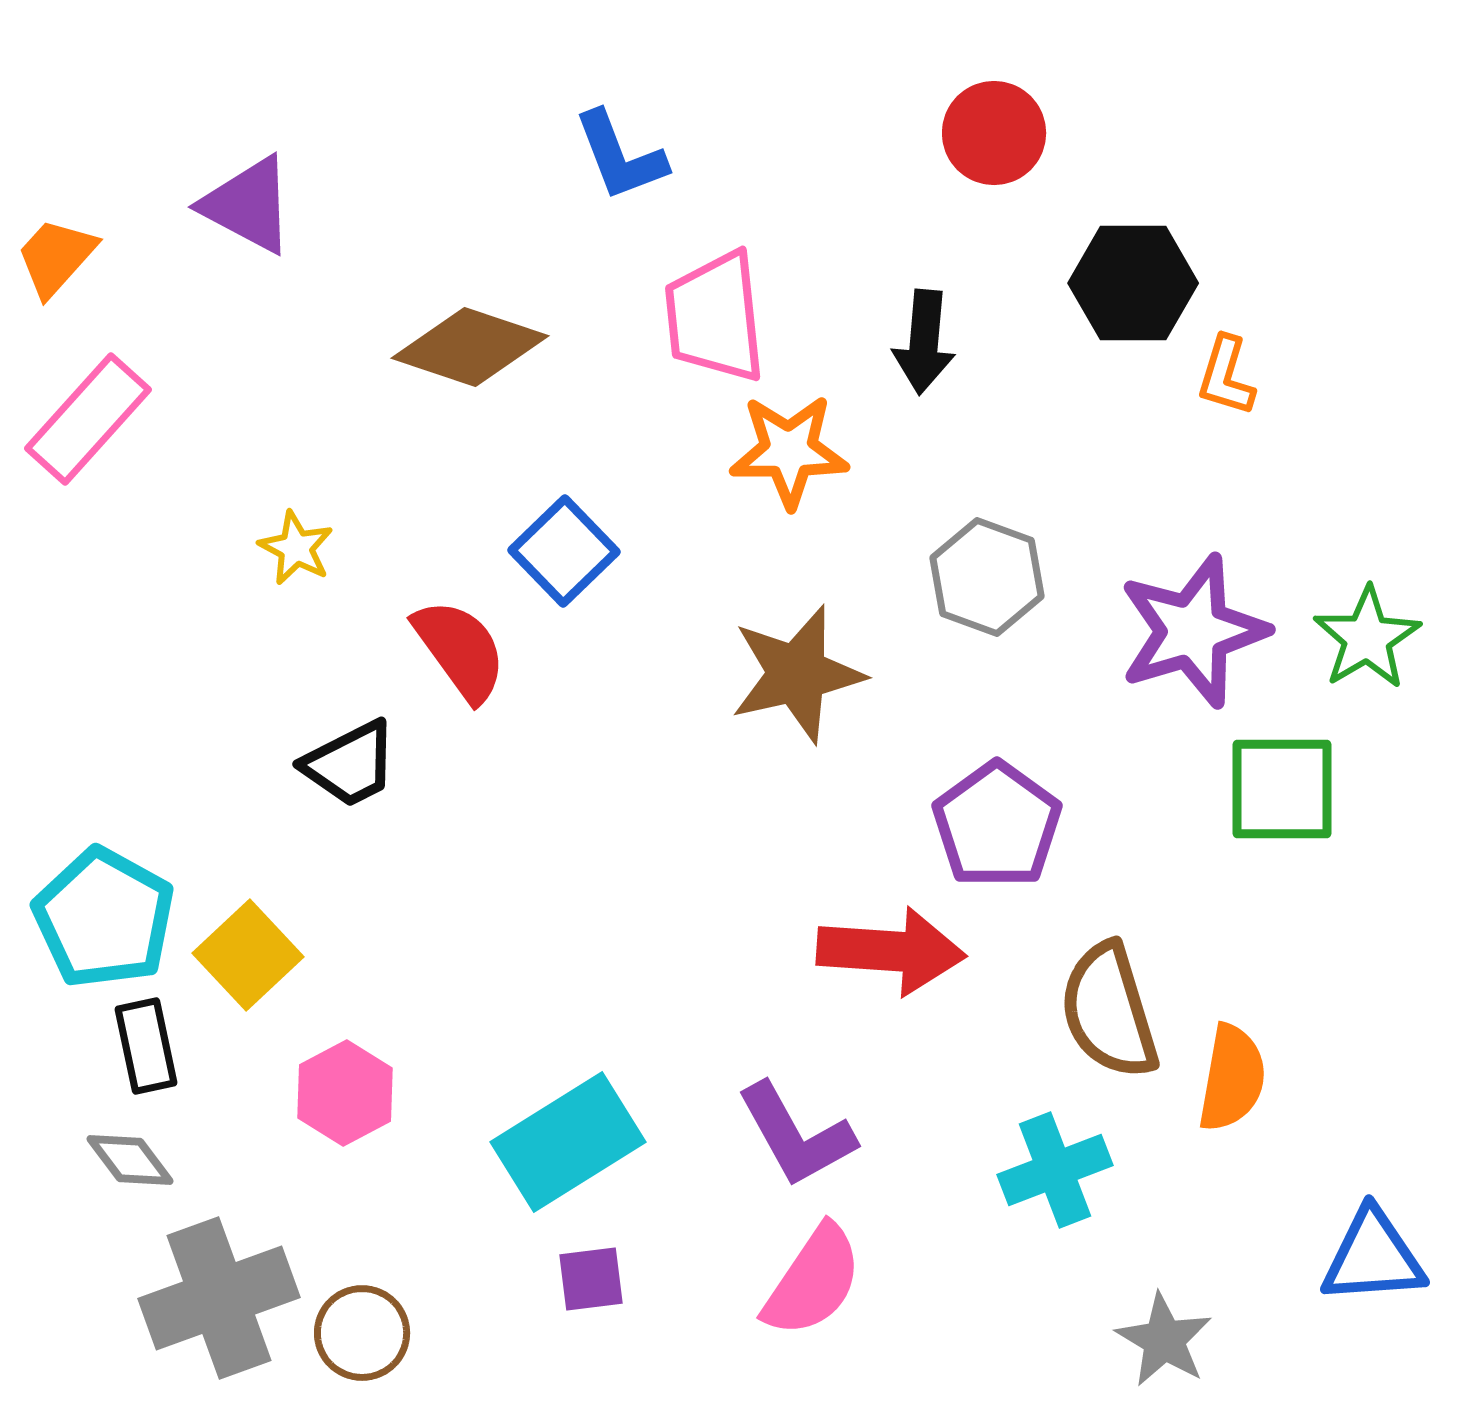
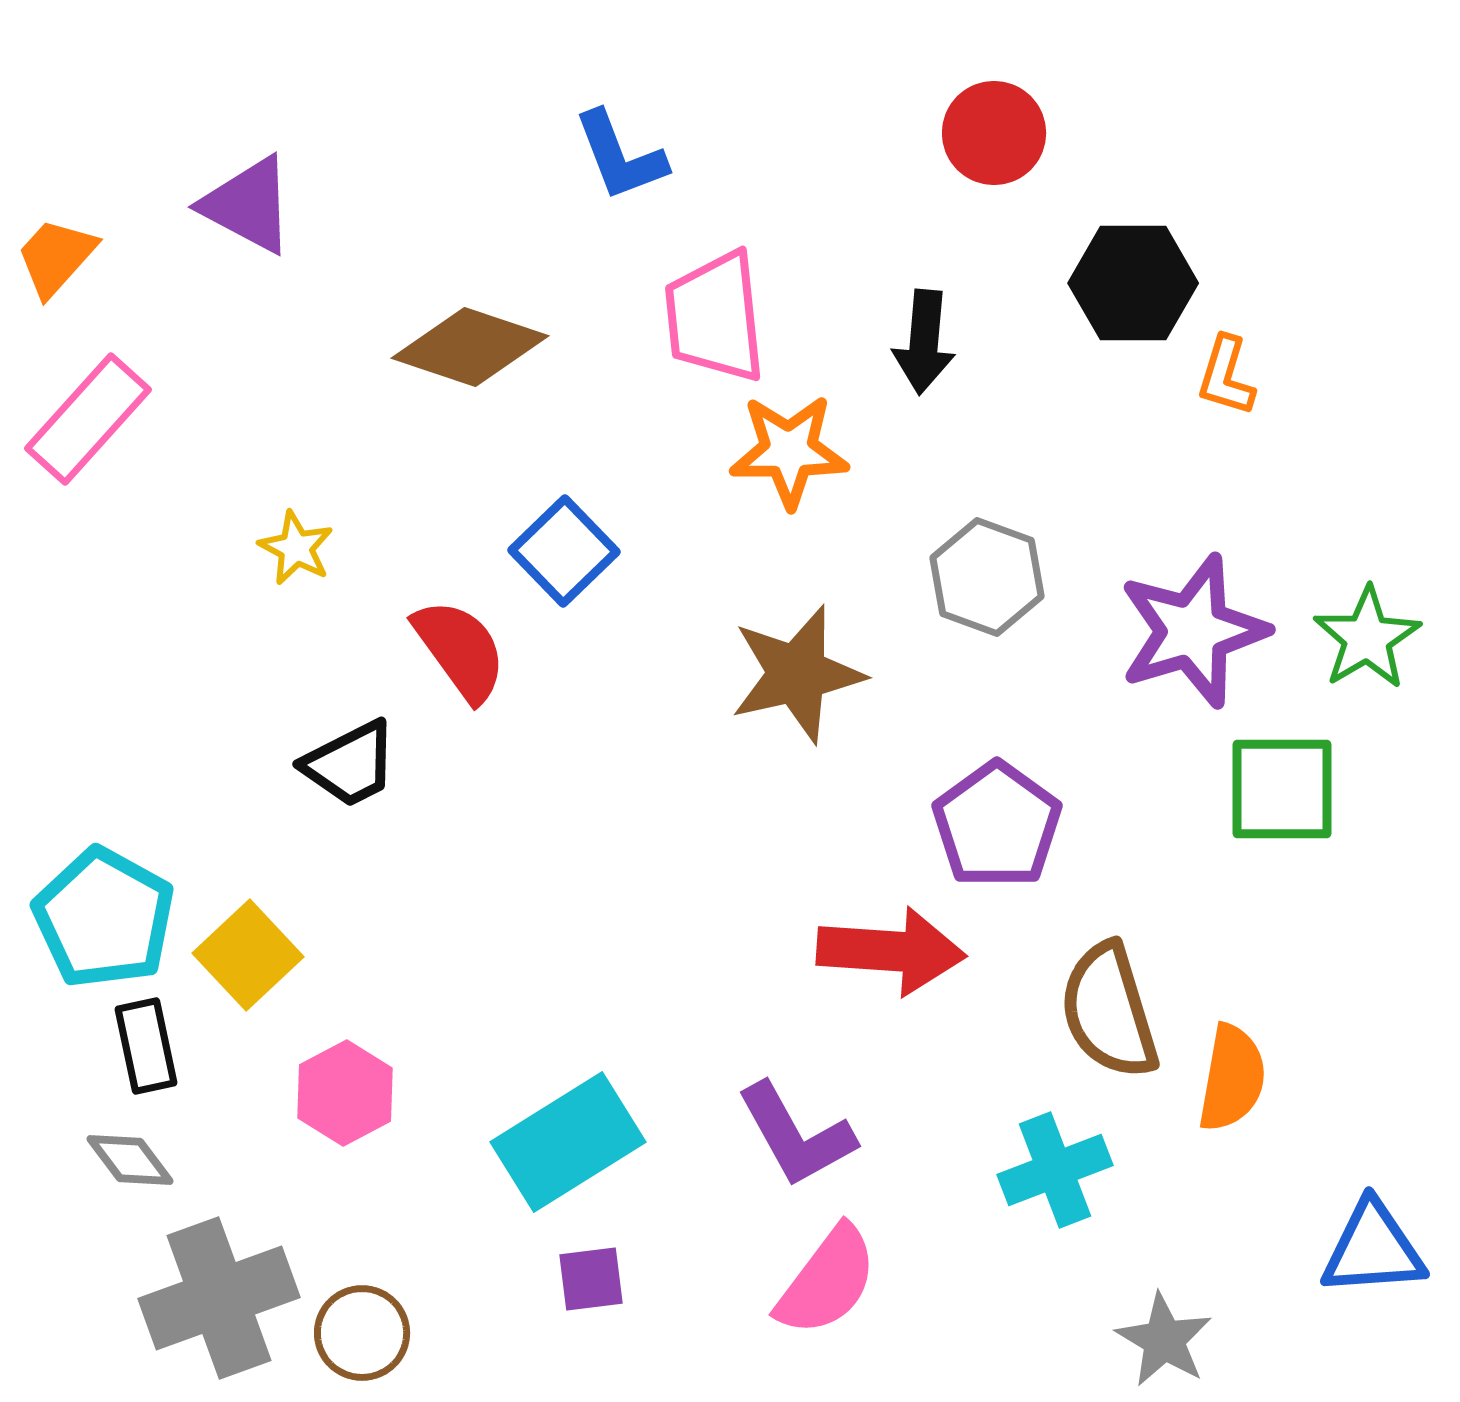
blue triangle: moved 8 px up
pink semicircle: moved 14 px right; rotated 3 degrees clockwise
